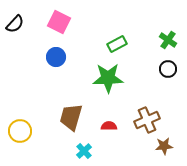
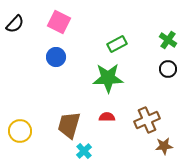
brown trapezoid: moved 2 px left, 8 px down
red semicircle: moved 2 px left, 9 px up
